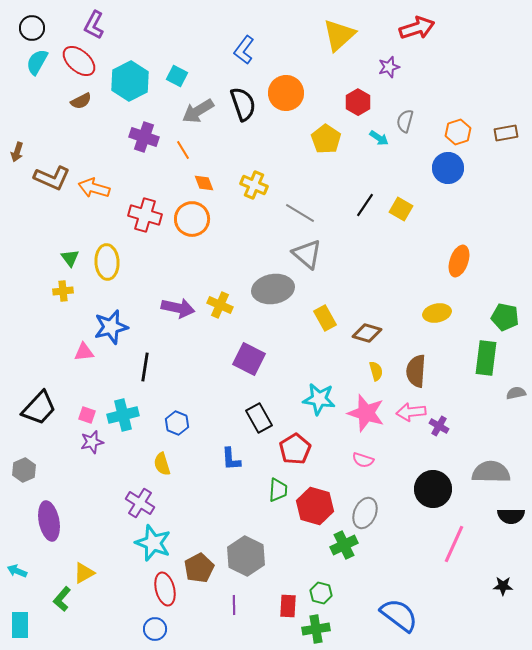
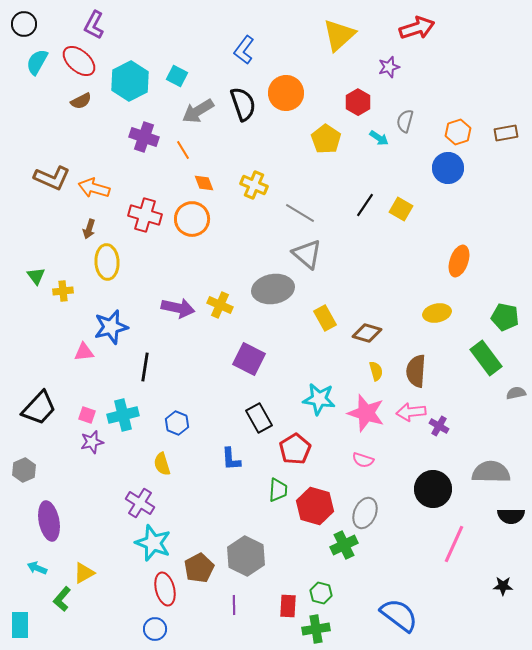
black circle at (32, 28): moved 8 px left, 4 px up
brown arrow at (17, 152): moved 72 px right, 77 px down
green triangle at (70, 258): moved 34 px left, 18 px down
green rectangle at (486, 358): rotated 44 degrees counterclockwise
cyan arrow at (17, 571): moved 20 px right, 3 px up
